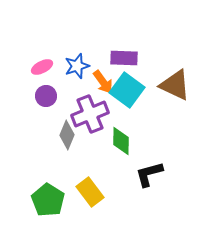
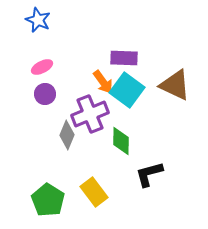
blue star: moved 39 px left, 46 px up; rotated 30 degrees counterclockwise
purple circle: moved 1 px left, 2 px up
yellow rectangle: moved 4 px right
